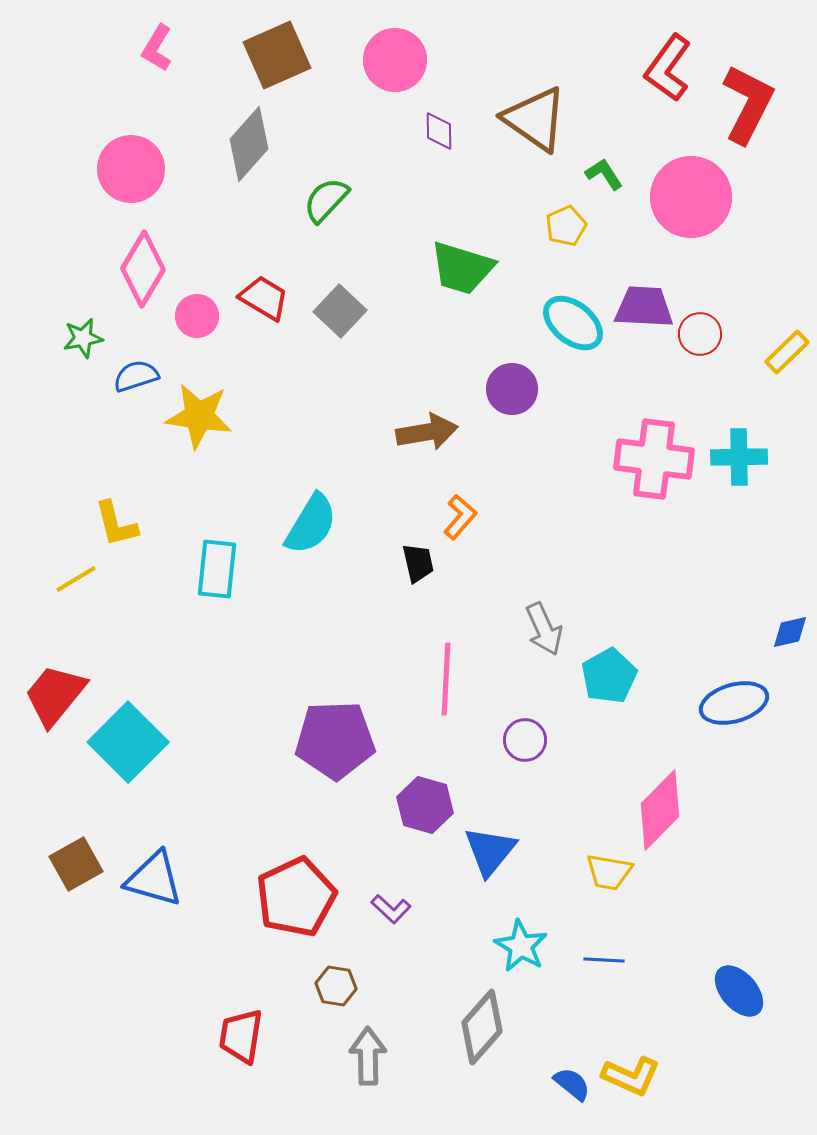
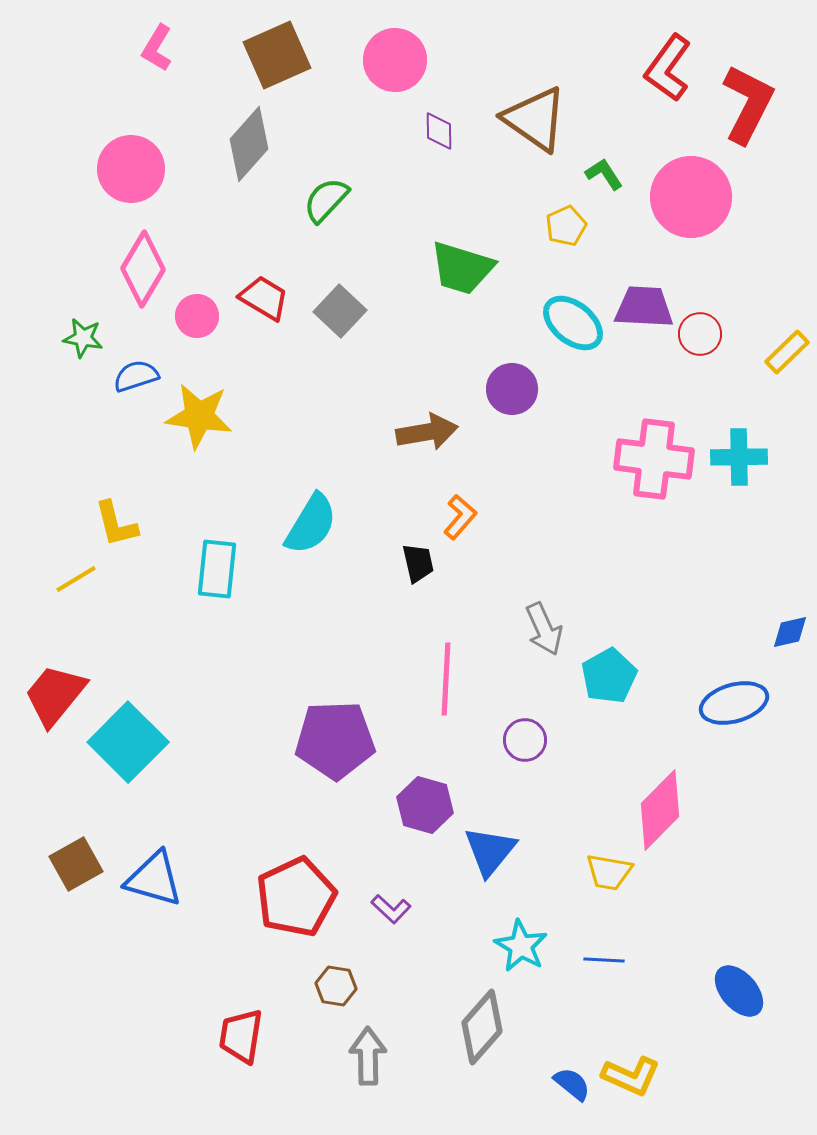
green star at (83, 338): rotated 21 degrees clockwise
